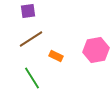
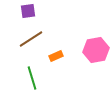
orange rectangle: rotated 48 degrees counterclockwise
green line: rotated 15 degrees clockwise
